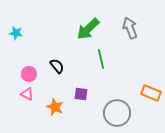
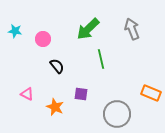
gray arrow: moved 2 px right, 1 px down
cyan star: moved 1 px left, 2 px up
pink circle: moved 14 px right, 35 px up
gray circle: moved 1 px down
